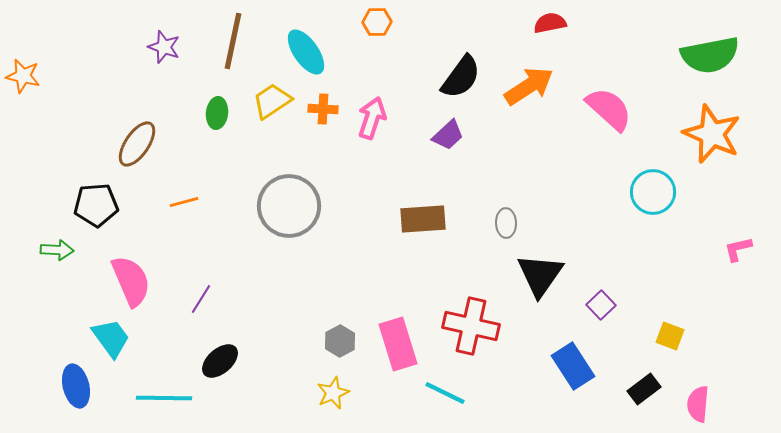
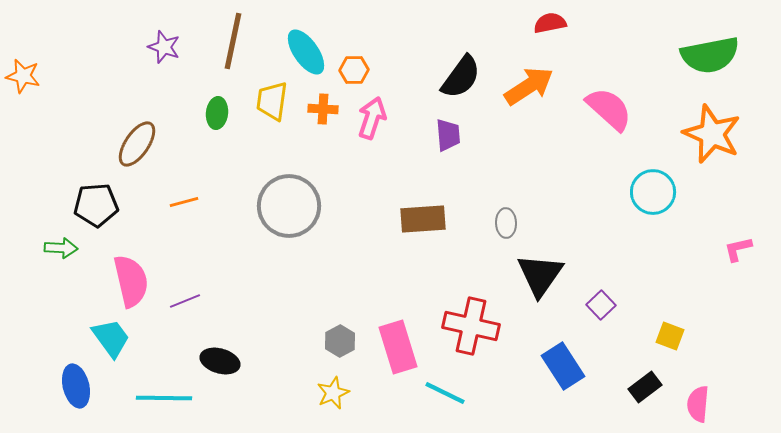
orange hexagon at (377, 22): moved 23 px left, 48 px down
yellow trapezoid at (272, 101): rotated 48 degrees counterclockwise
purple trapezoid at (448, 135): rotated 52 degrees counterclockwise
green arrow at (57, 250): moved 4 px right, 2 px up
pink semicircle at (131, 281): rotated 10 degrees clockwise
purple line at (201, 299): moved 16 px left, 2 px down; rotated 36 degrees clockwise
pink rectangle at (398, 344): moved 3 px down
black ellipse at (220, 361): rotated 57 degrees clockwise
blue rectangle at (573, 366): moved 10 px left
black rectangle at (644, 389): moved 1 px right, 2 px up
